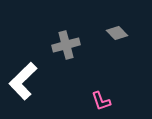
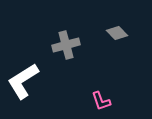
white L-shape: rotated 12 degrees clockwise
